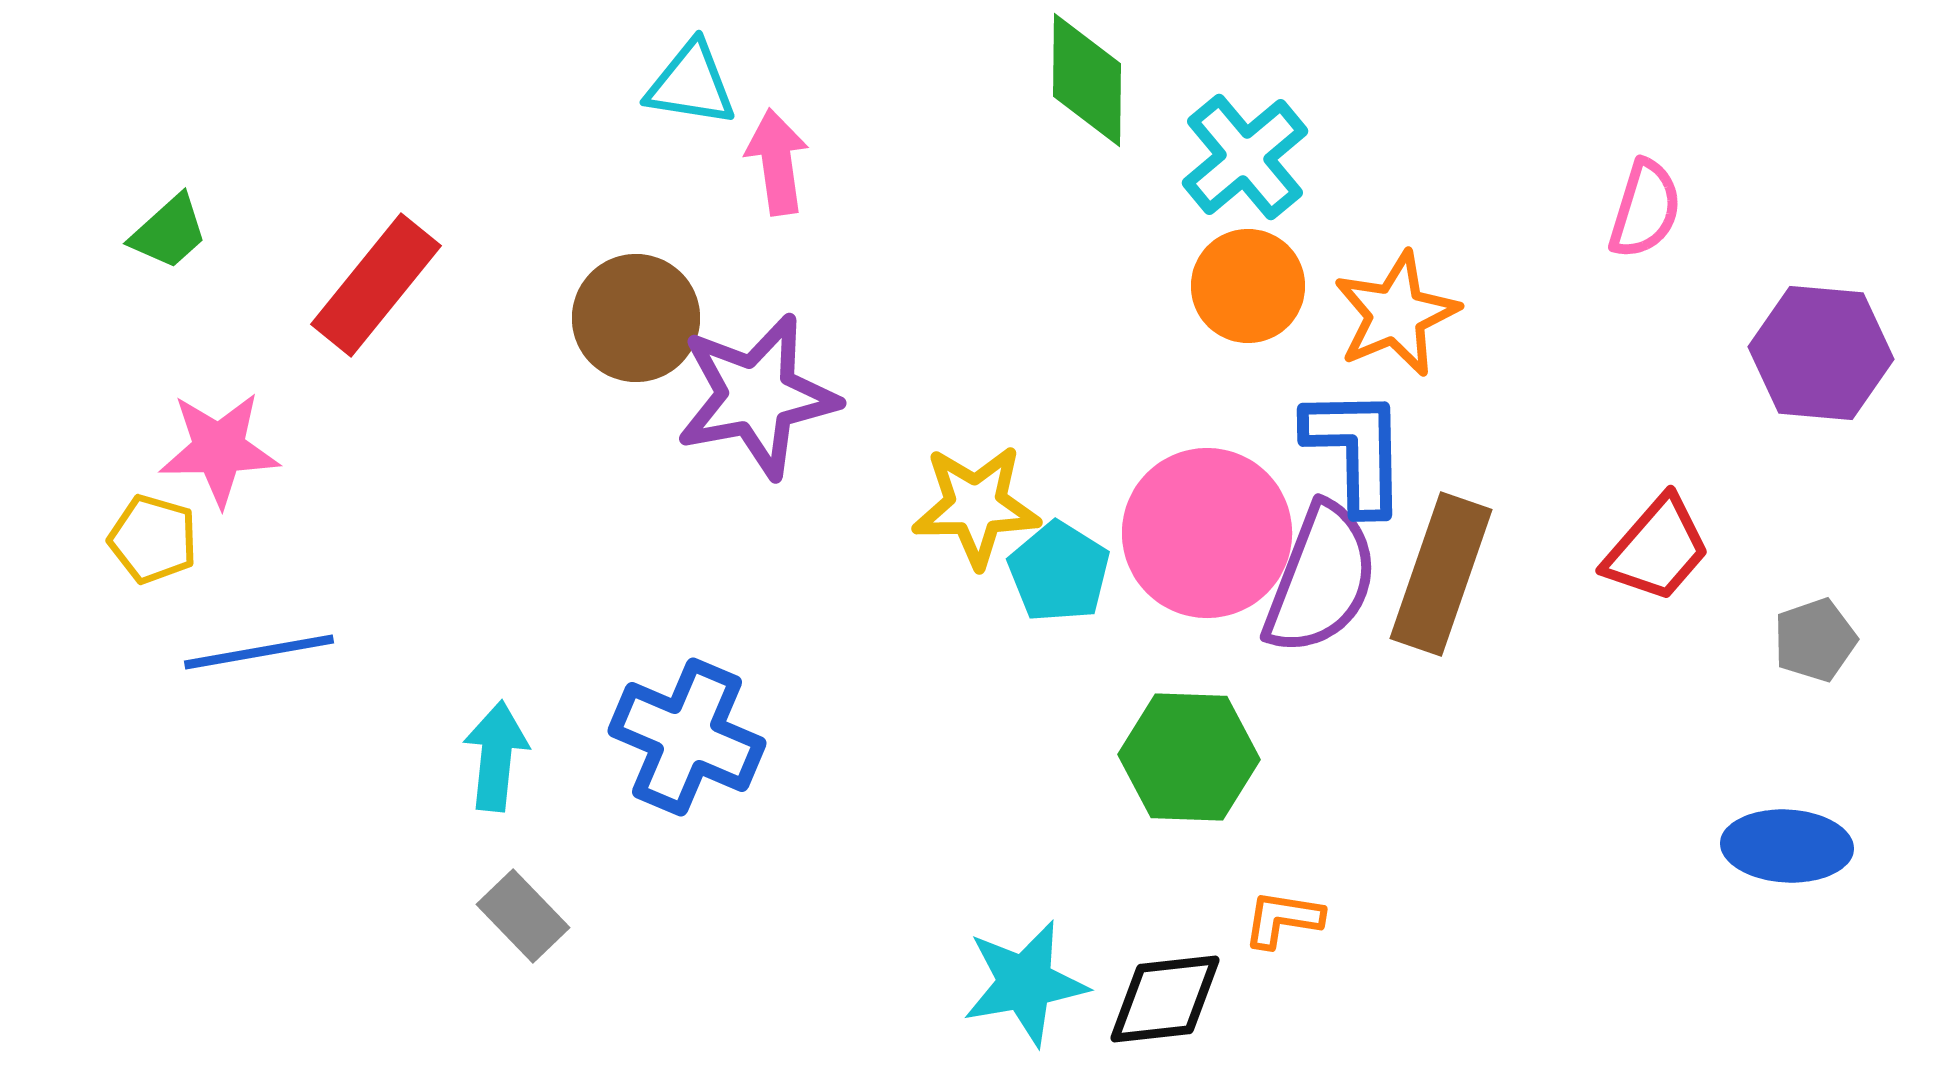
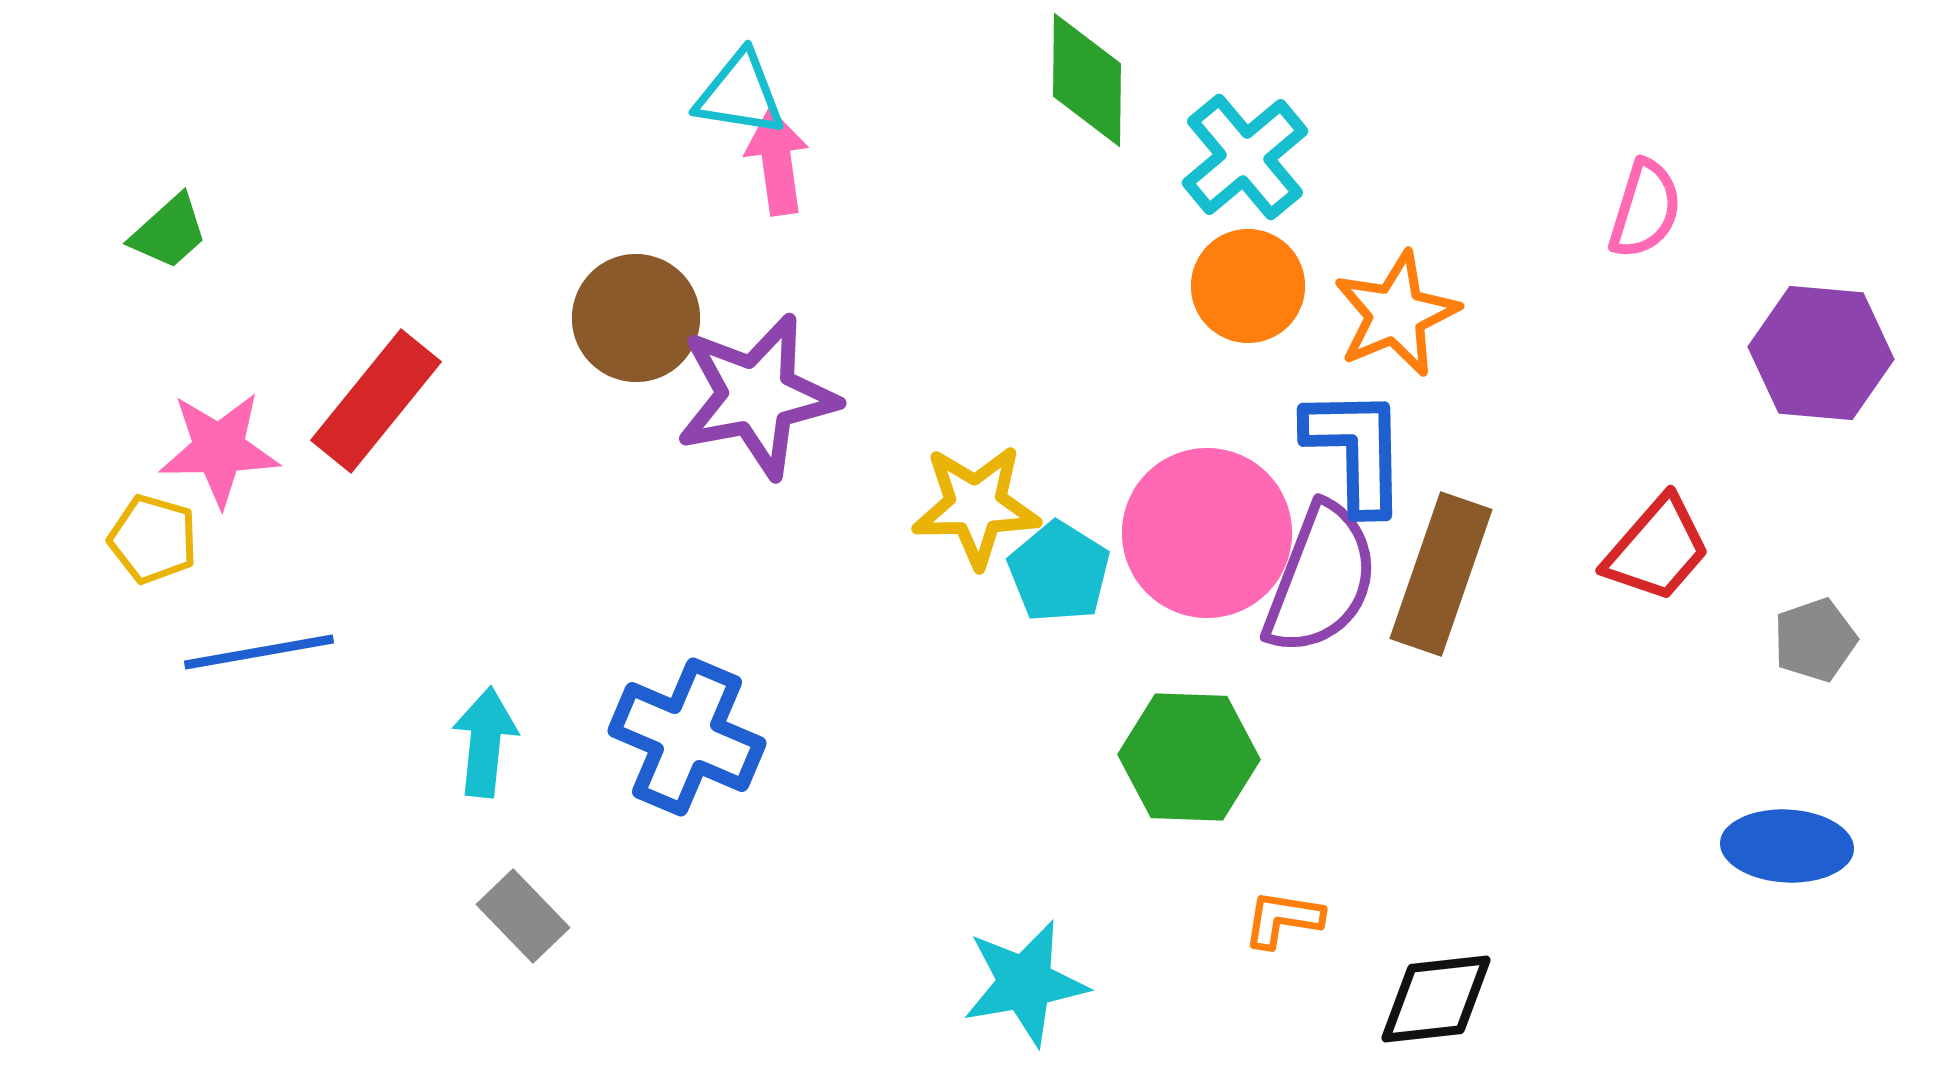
cyan triangle: moved 49 px right, 10 px down
red rectangle: moved 116 px down
cyan arrow: moved 11 px left, 14 px up
black diamond: moved 271 px right
